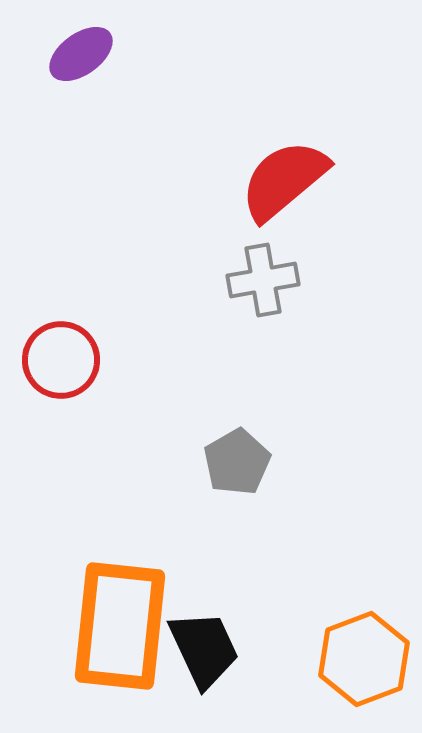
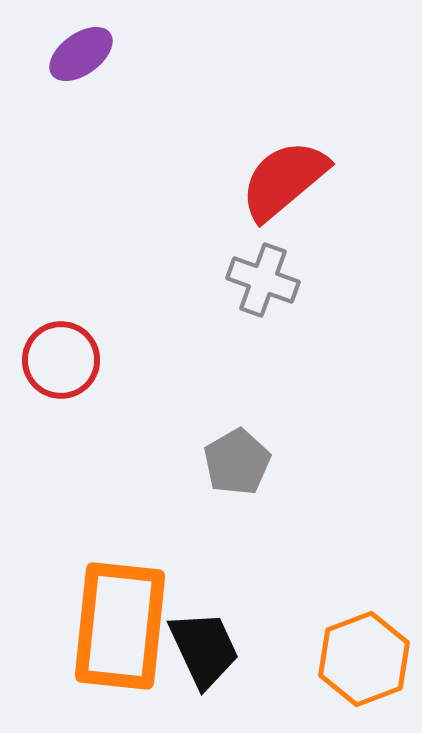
gray cross: rotated 30 degrees clockwise
